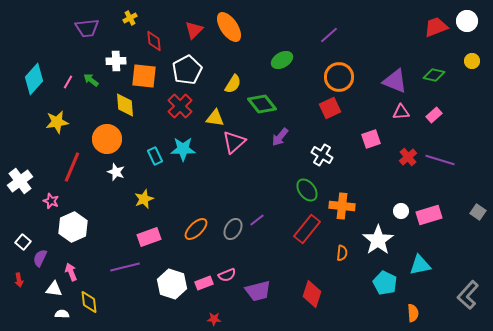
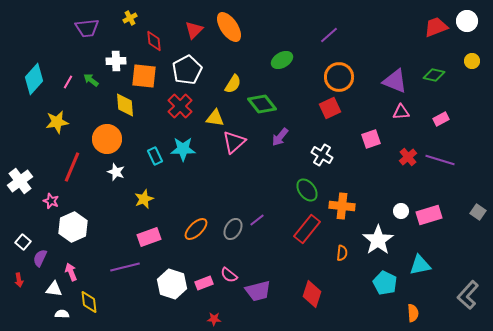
pink rectangle at (434, 115): moved 7 px right, 4 px down; rotated 14 degrees clockwise
pink semicircle at (227, 275): moved 2 px right; rotated 60 degrees clockwise
